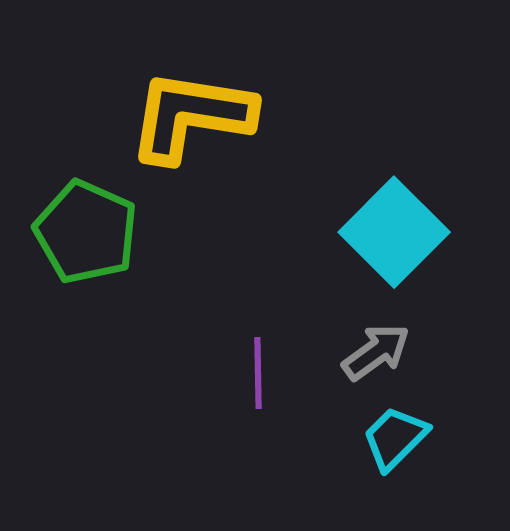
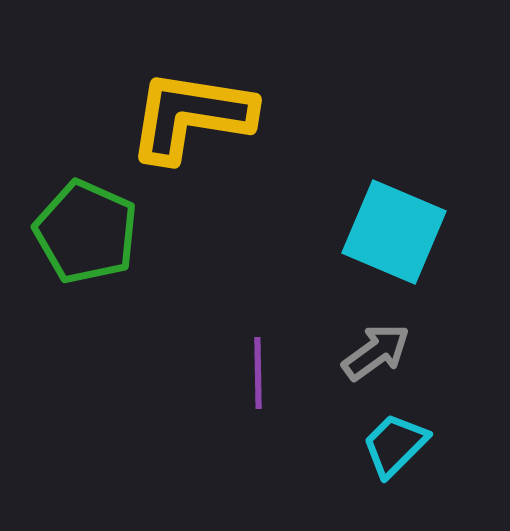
cyan square: rotated 22 degrees counterclockwise
cyan trapezoid: moved 7 px down
